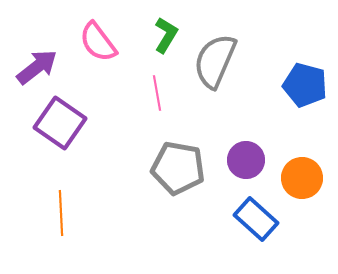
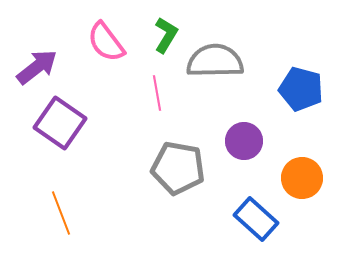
pink semicircle: moved 8 px right
gray semicircle: rotated 66 degrees clockwise
blue pentagon: moved 4 px left, 4 px down
purple circle: moved 2 px left, 19 px up
orange line: rotated 18 degrees counterclockwise
